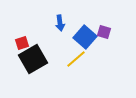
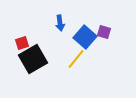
yellow line: rotated 10 degrees counterclockwise
